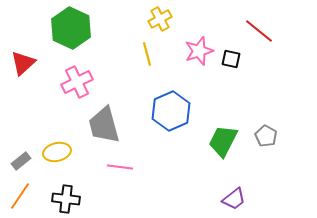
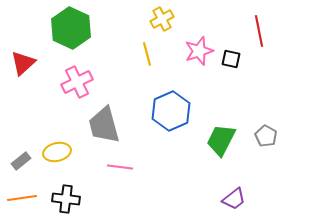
yellow cross: moved 2 px right
red line: rotated 40 degrees clockwise
green trapezoid: moved 2 px left, 1 px up
orange line: moved 2 px right, 2 px down; rotated 48 degrees clockwise
